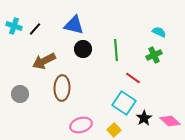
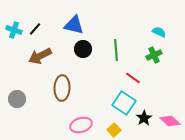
cyan cross: moved 4 px down
brown arrow: moved 4 px left, 5 px up
gray circle: moved 3 px left, 5 px down
